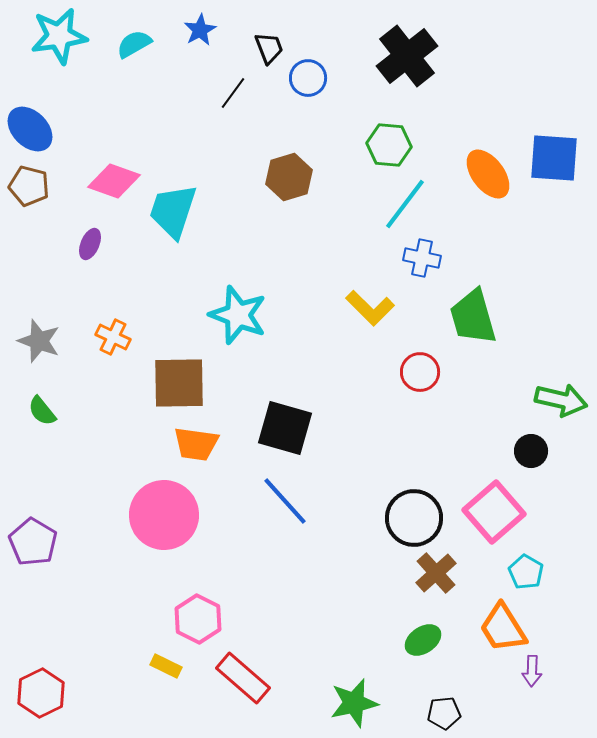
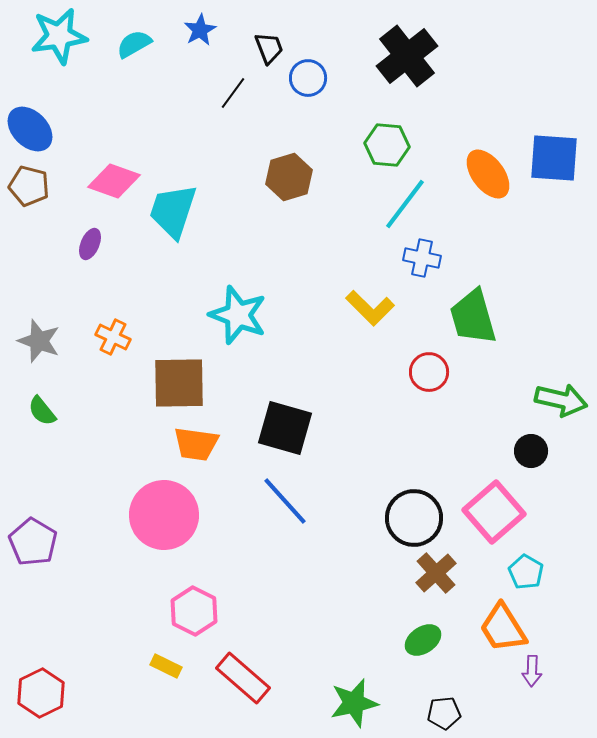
green hexagon at (389, 145): moved 2 px left
red circle at (420, 372): moved 9 px right
pink hexagon at (198, 619): moved 4 px left, 8 px up
